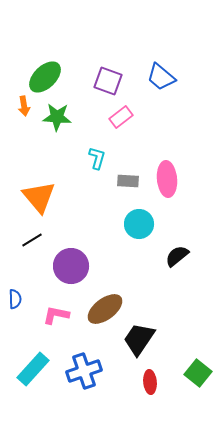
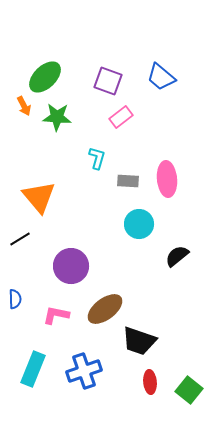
orange arrow: rotated 18 degrees counterclockwise
black line: moved 12 px left, 1 px up
black trapezoid: moved 2 px down; rotated 105 degrees counterclockwise
cyan rectangle: rotated 20 degrees counterclockwise
green square: moved 9 px left, 17 px down
